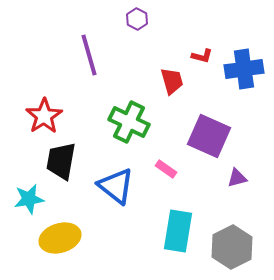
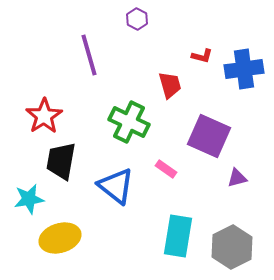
red trapezoid: moved 2 px left, 4 px down
cyan rectangle: moved 5 px down
